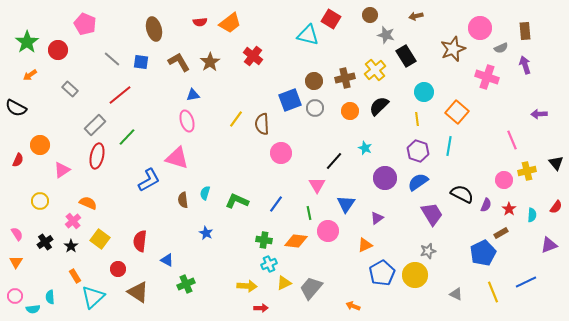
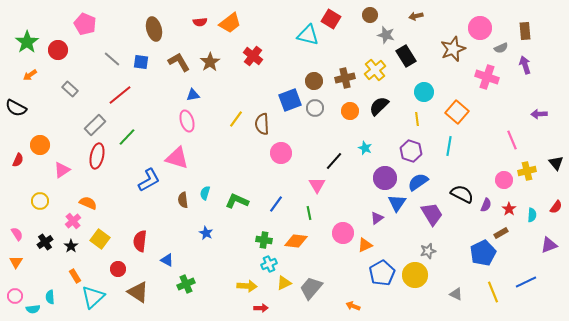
purple hexagon at (418, 151): moved 7 px left
blue triangle at (346, 204): moved 51 px right, 1 px up
pink circle at (328, 231): moved 15 px right, 2 px down
